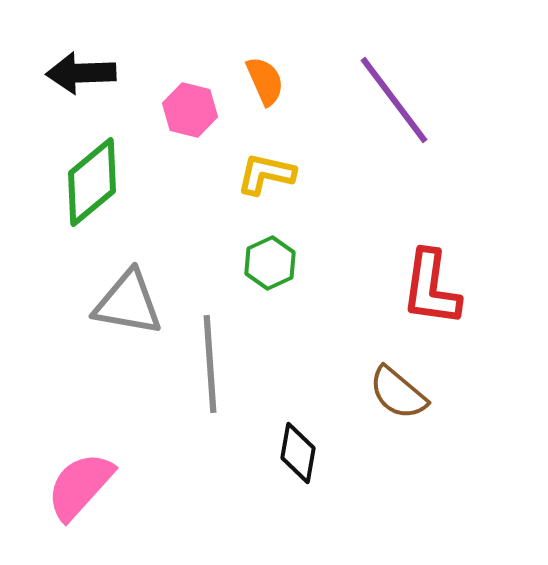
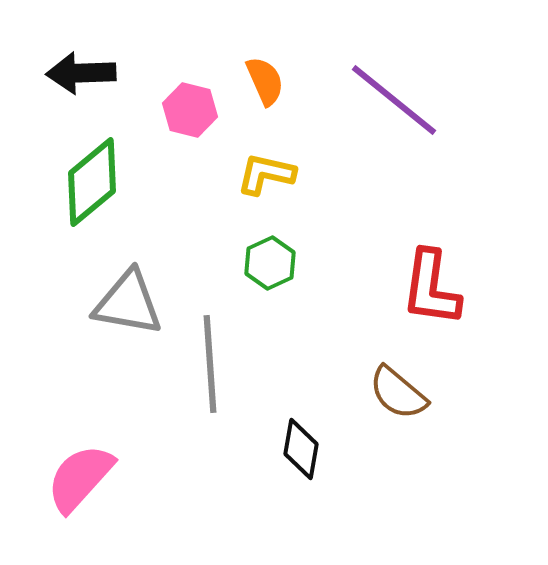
purple line: rotated 14 degrees counterclockwise
black diamond: moved 3 px right, 4 px up
pink semicircle: moved 8 px up
